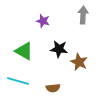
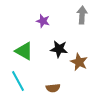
gray arrow: moved 1 px left
cyan line: rotated 45 degrees clockwise
